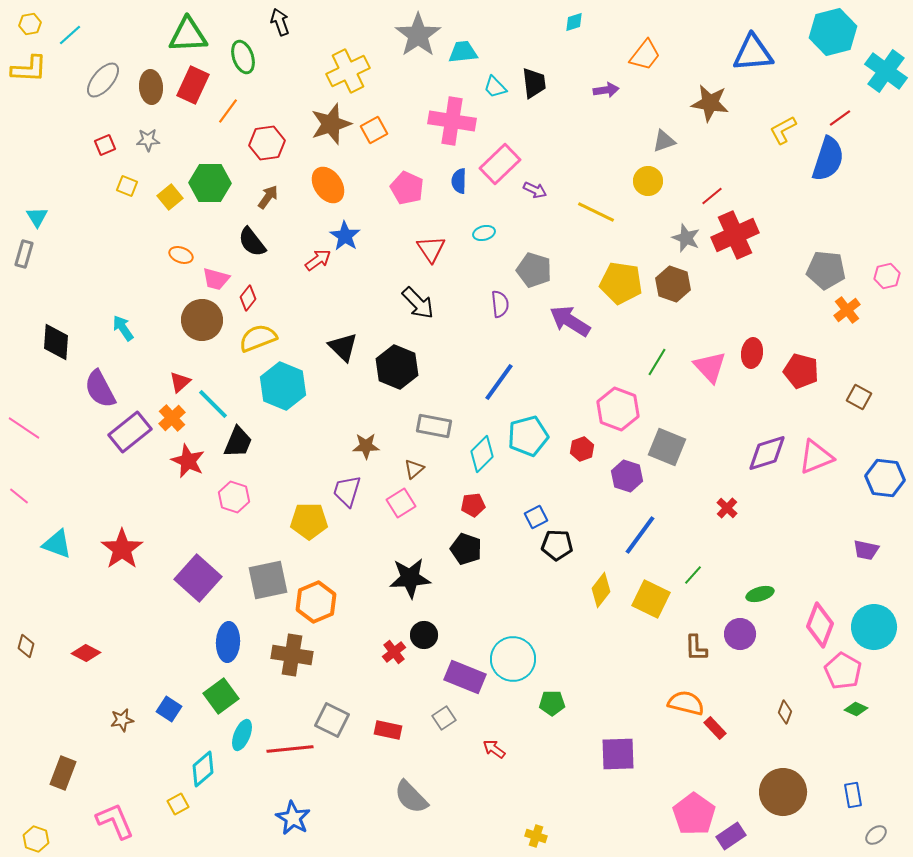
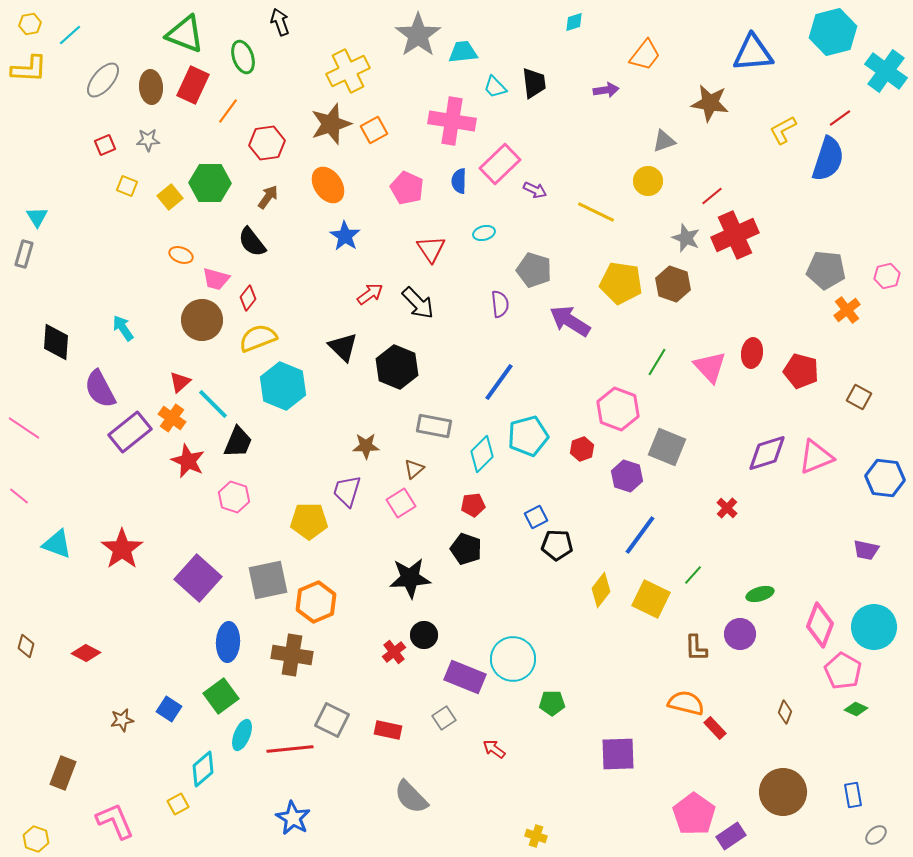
green triangle at (188, 35): moved 3 px left, 1 px up; rotated 24 degrees clockwise
red arrow at (318, 260): moved 52 px right, 34 px down
orange cross at (172, 418): rotated 12 degrees counterclockwise
